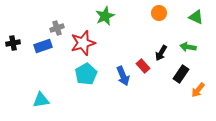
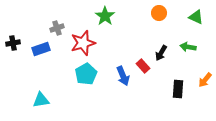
green star: rotated 12 degrees counterclockwise
blue rectangle: moved 2 px left, 3 px down
black rectangle: moved 3 px left, 15 px down; rotated 30 degrees counterclockwise
orange arrow: moved 7 px right, 10 px up
